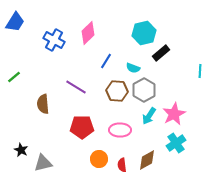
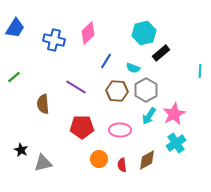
blue trapezoid: moved 6 px down
blue cross: rotated 15 degrees counterclockwise
gray hexagon: moved 2 px right
